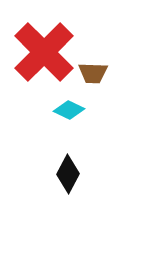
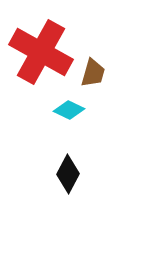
red cross: moved 3 px left; rotated 16 degrees counterclockwise
brown trapezoid: rotated 76 degrees counterclockwise
